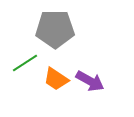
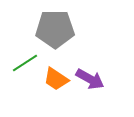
purple arrow: moved 2 px up
